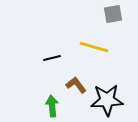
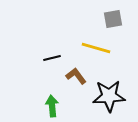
gray square: moved 5 px down
yellow line: moved 2 px right, 1 px down
brown L-shape: moved 9 px up
black star: moved 2 px right, 4 px up
